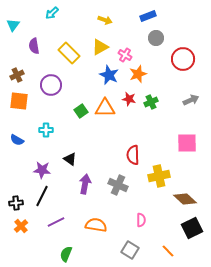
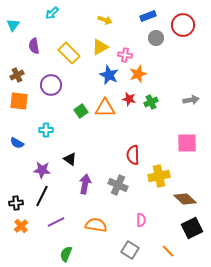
pink cross: rotated 24 degrees counterclockwise
red circle: moved 34 px up
gray arrow: rotated 14 degrees clockwise
blue semicircle: moved 3 px down
